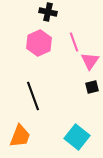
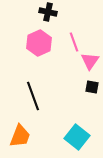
black square: rotated 24 degrees clockwise
